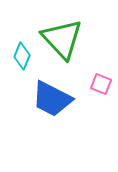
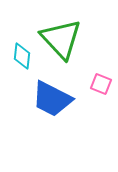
green triangle: moved 1 px left
cyan diamond: rotated 16 degrees counterclockwise
